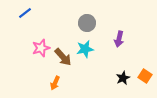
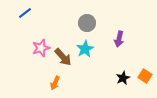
cyan star: rotated 18 degrees counterclockwise
